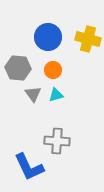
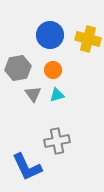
blue circle: moved 2 px right, 2 px up
gray hexagon: rotated 15 degrees counterclockwise
cyan triangle: moved 1 px right
gray cross: rotated 15 degrees counterclockwise
blue L-shape: moved 2 px left
